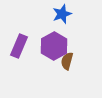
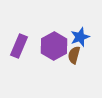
blue star: moved 18 px right, 23 px down
brown semicircle: moved 7 px right, 6 px up
